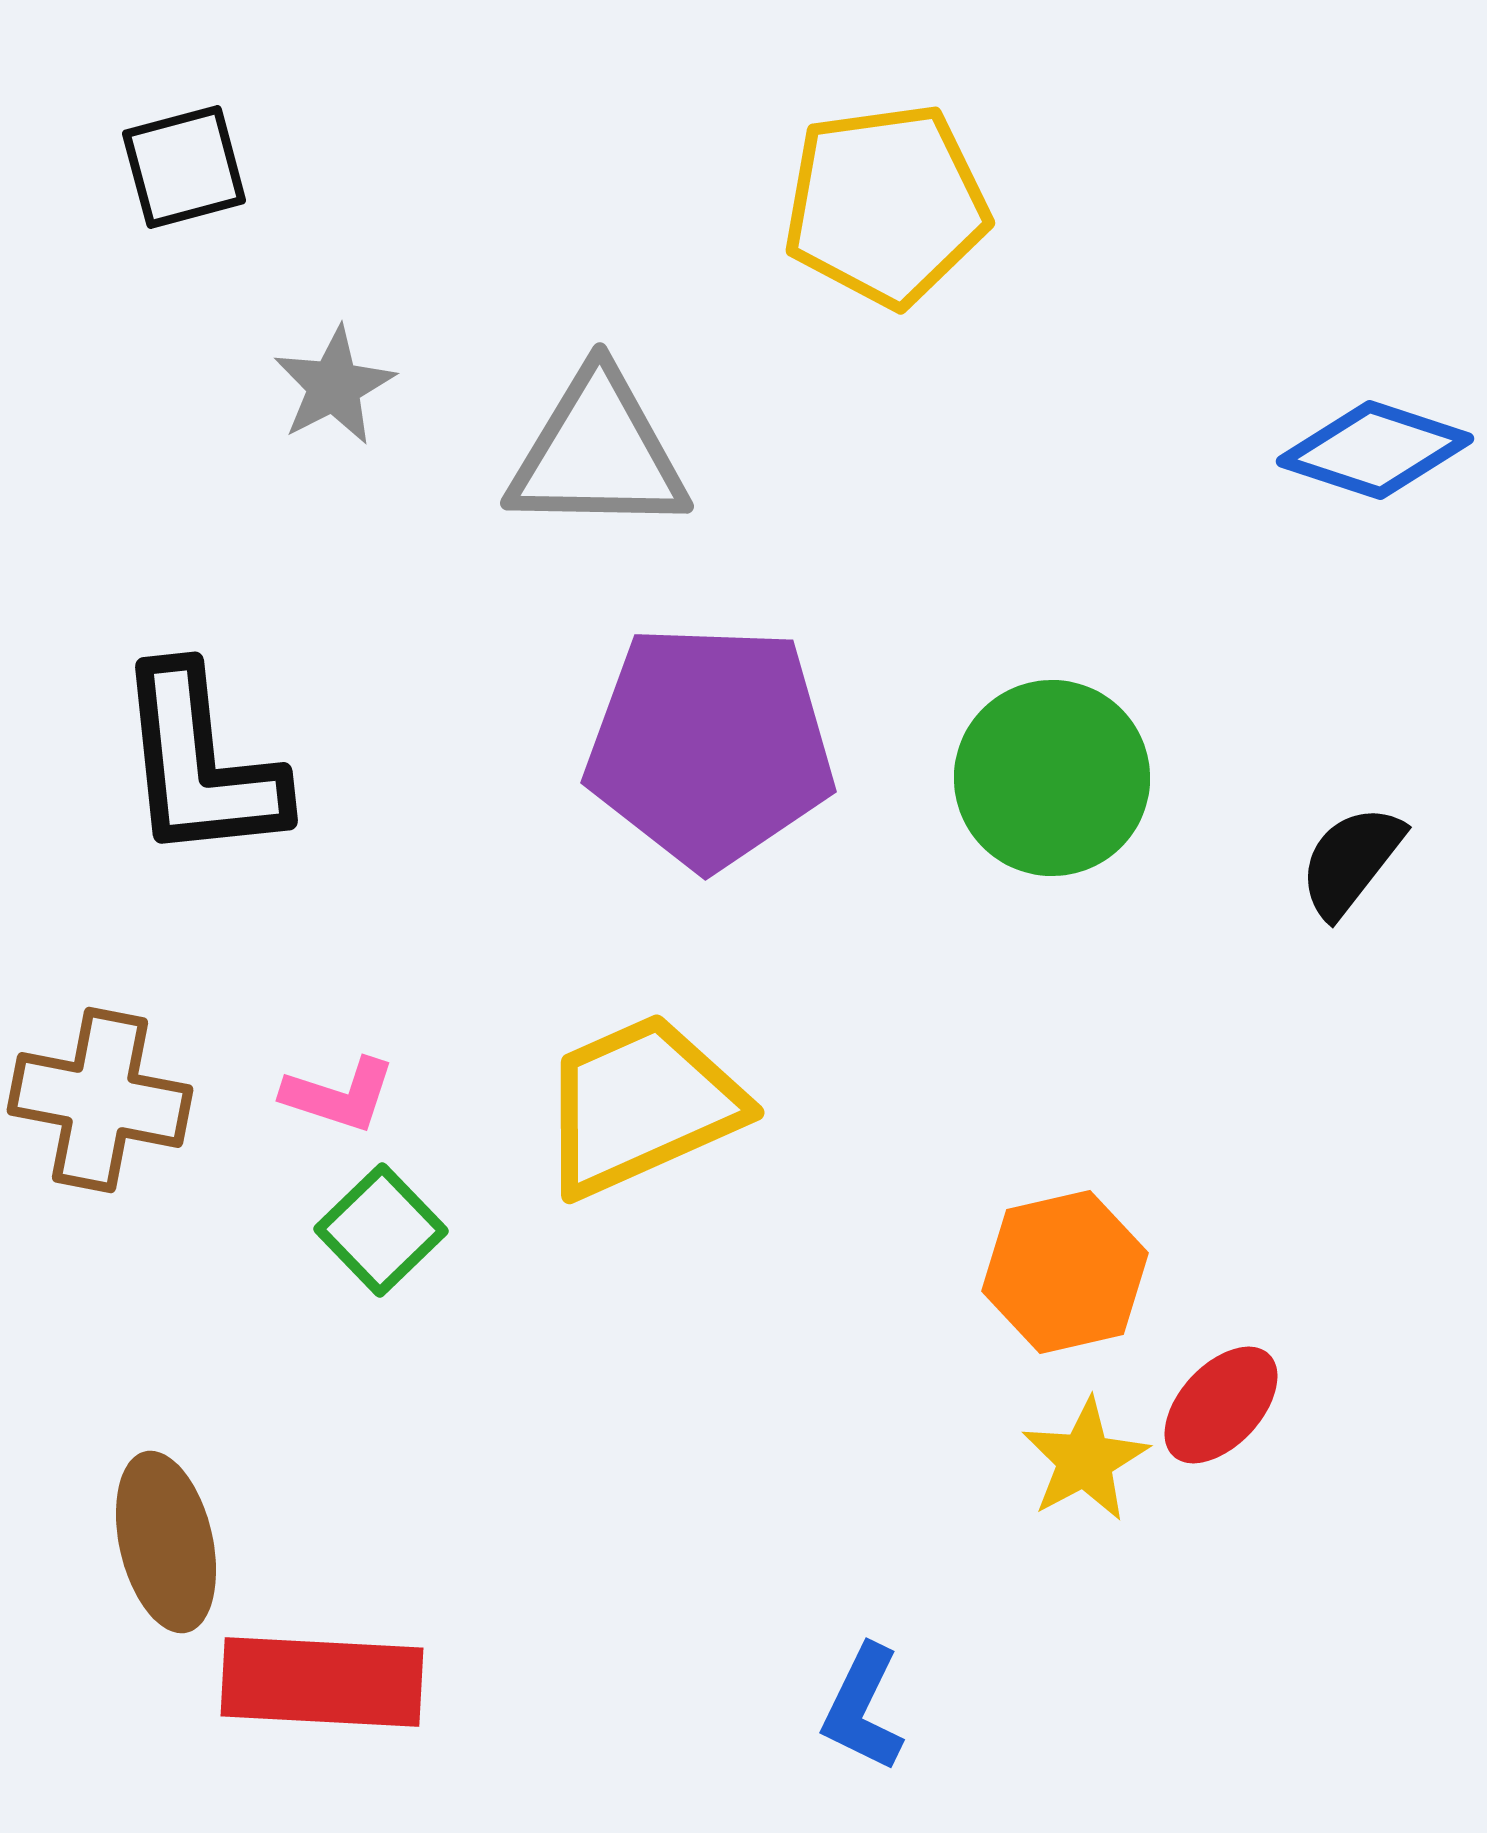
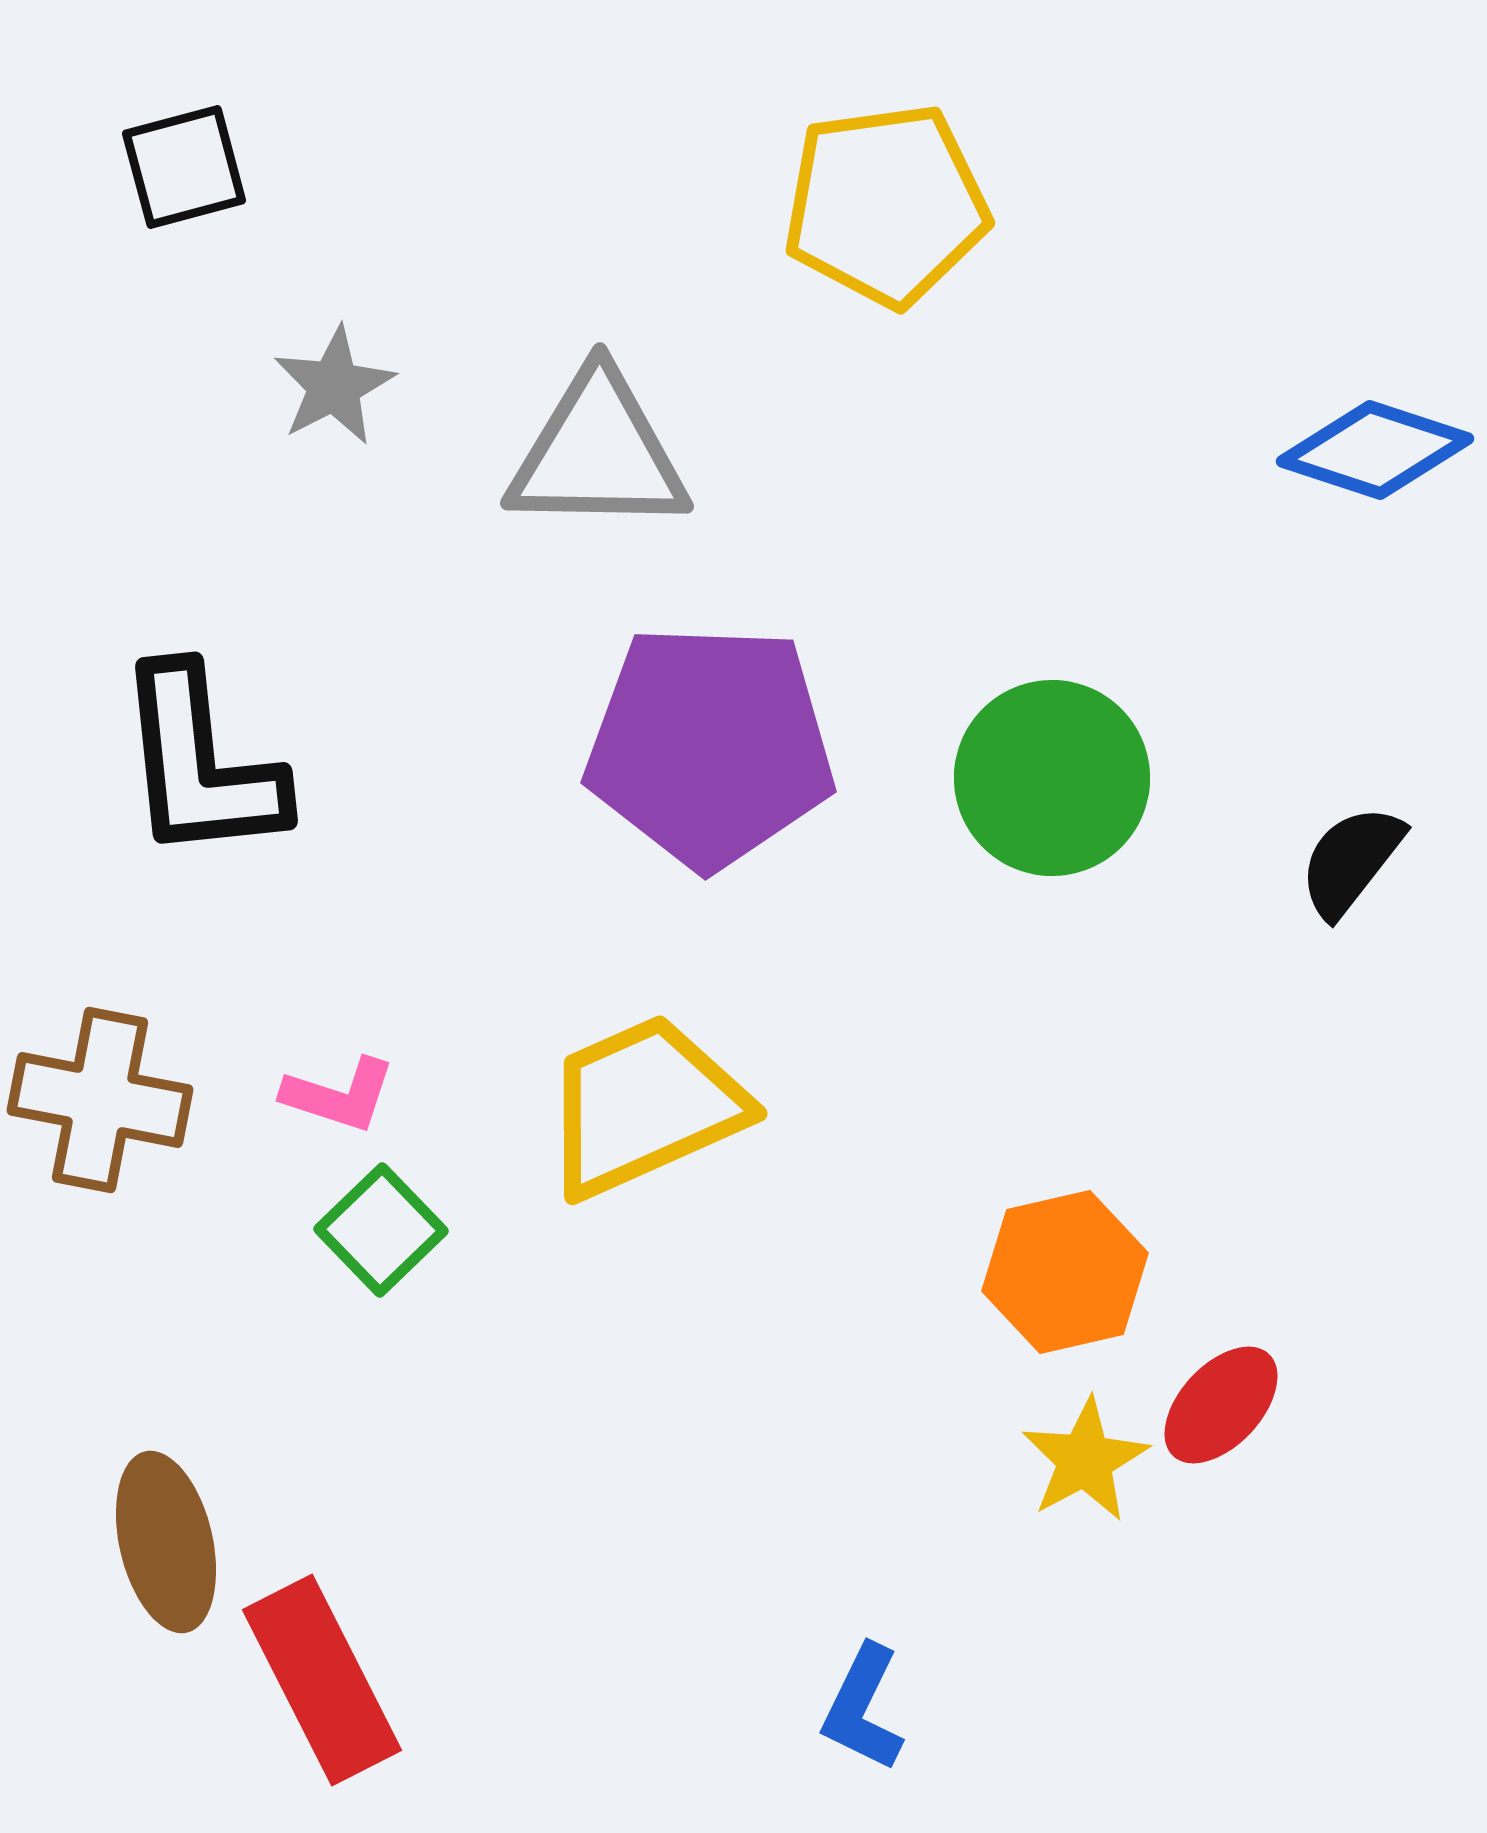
yellow trapezoid: moved 3 px right, 1 px down
red rectangle: moved 2 px up; rotated 60 degrees clockwise
